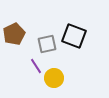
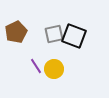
brown pentagon: moved 2 px right, 2 px up
gray square: moved 7 px right, 10 px up
yellow circle: moved 9 px up
